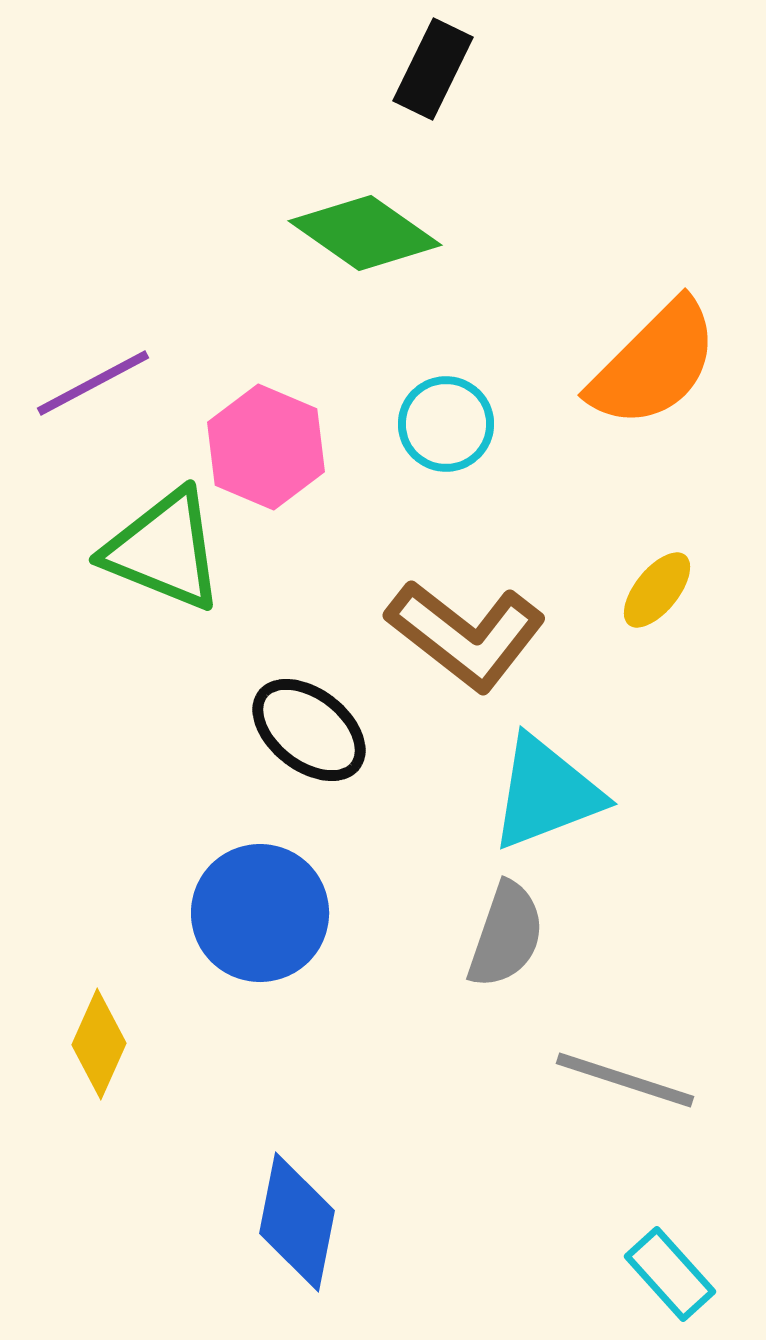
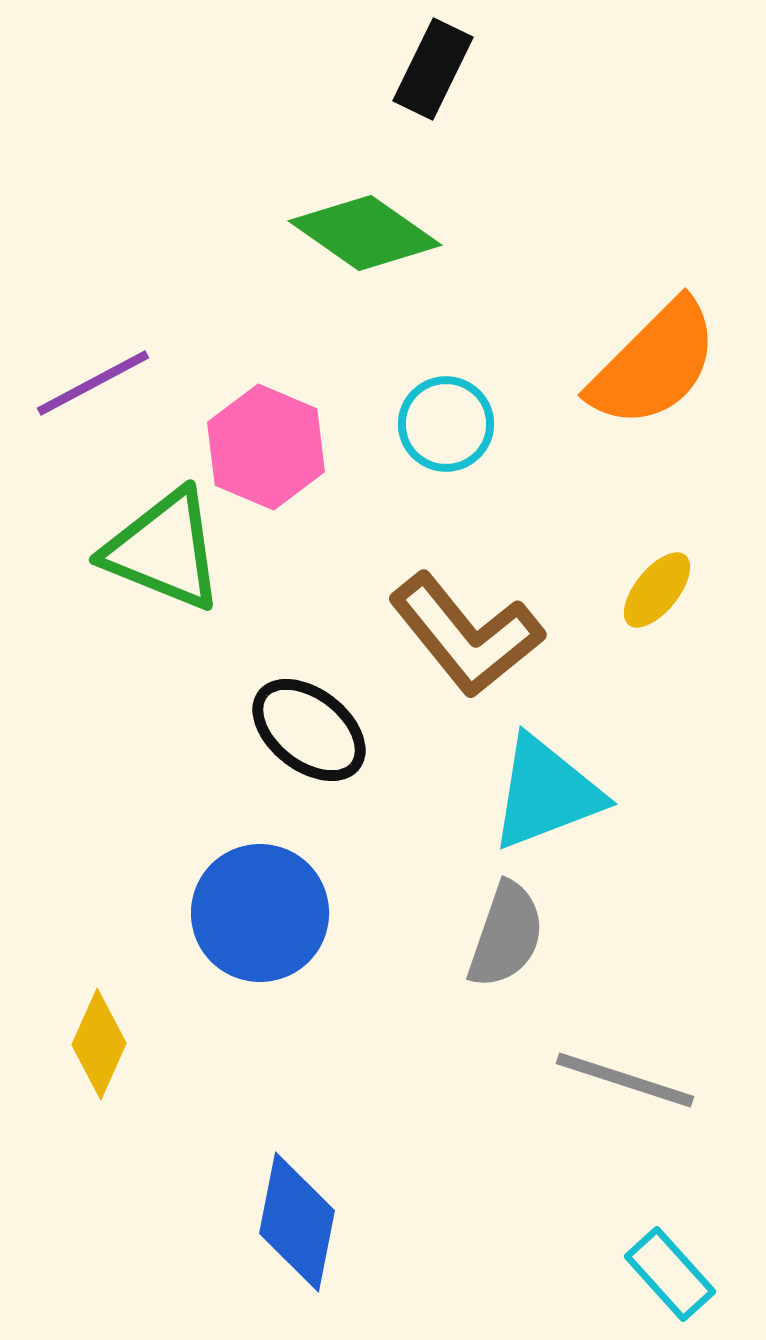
brown L-shape: rotated 13 degrees clockwise
